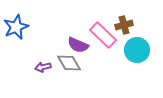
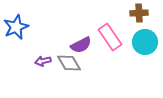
brown cross: moved 15 px right, 12 px up; rotated 12 degrees clockwise
pink rectangle: moved 7 px right, 2 px down; rotated 12 degrees clockwise
purple semicircle: moved 3 px right; rotated 50 degrees counterclockwise
cyan circle: moved 8 px right, 8 px up
purple arrow: moved 6 px up
